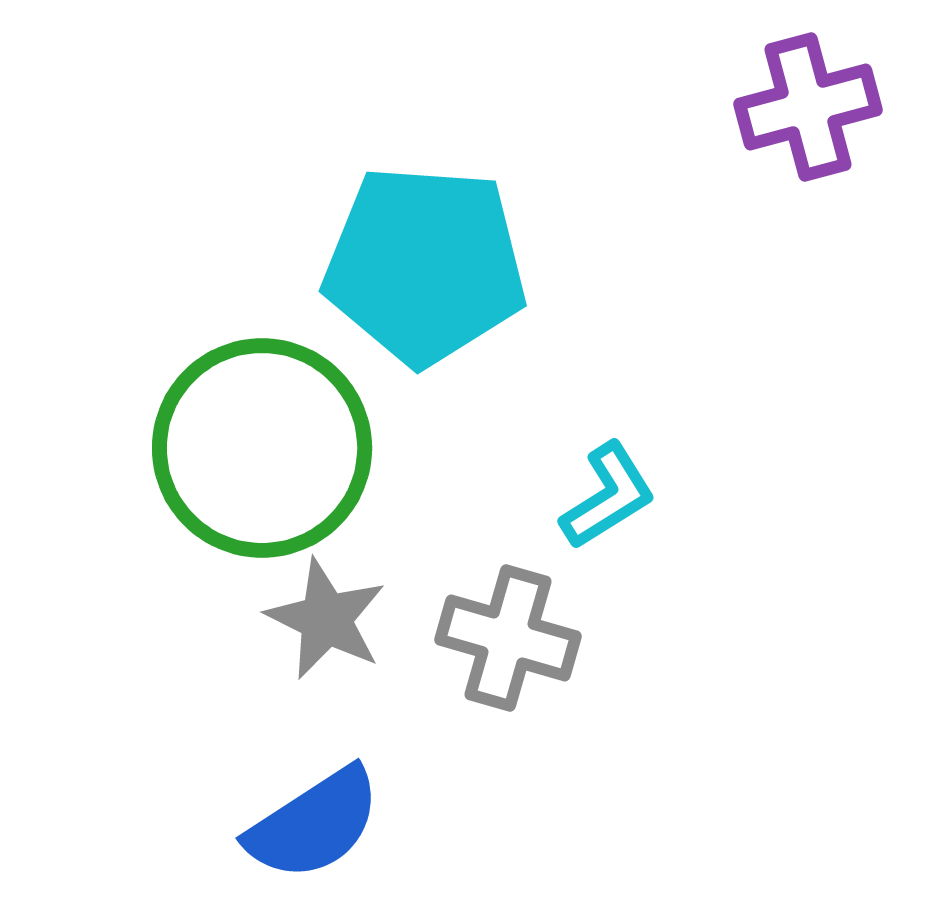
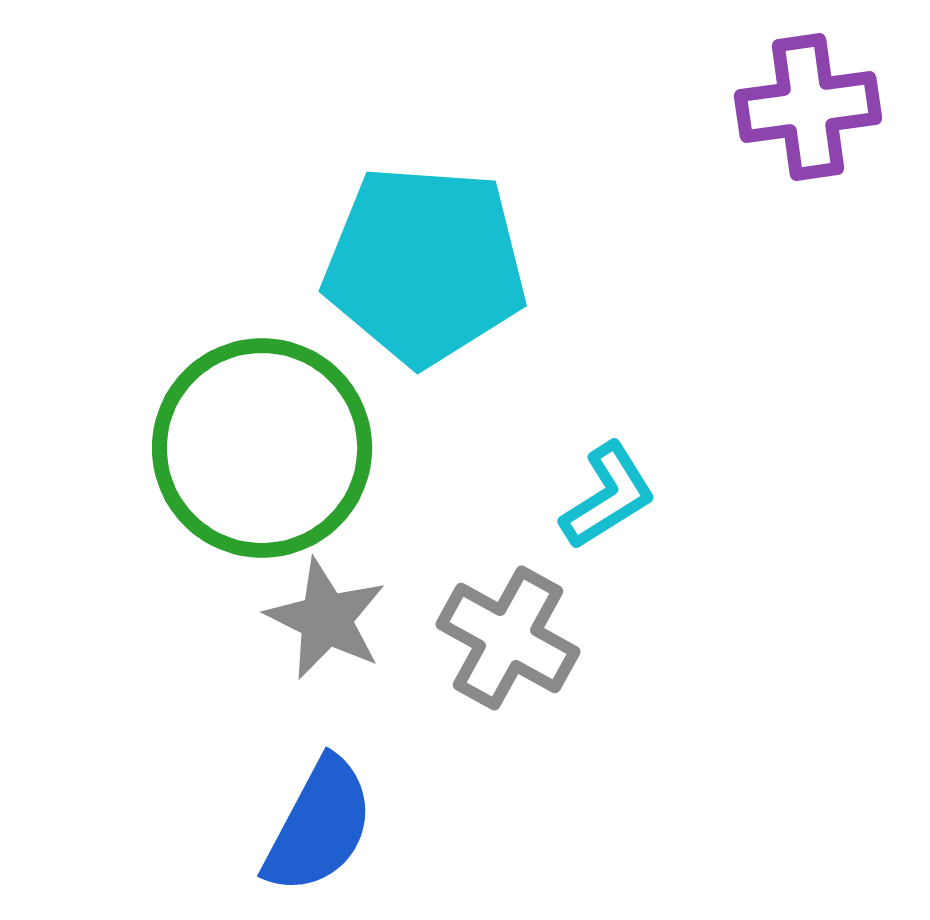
purple cross: rotated 7 degrees clockwise
gray cross: rotated 13 degrees clockwise
blue semicircle: moved 5 px right, 2 px down; rotated 29 degrees counterclockwise
